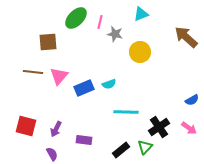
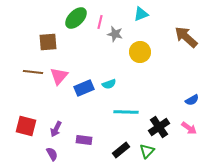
green triangle: moved 2 px right, 4 px down
